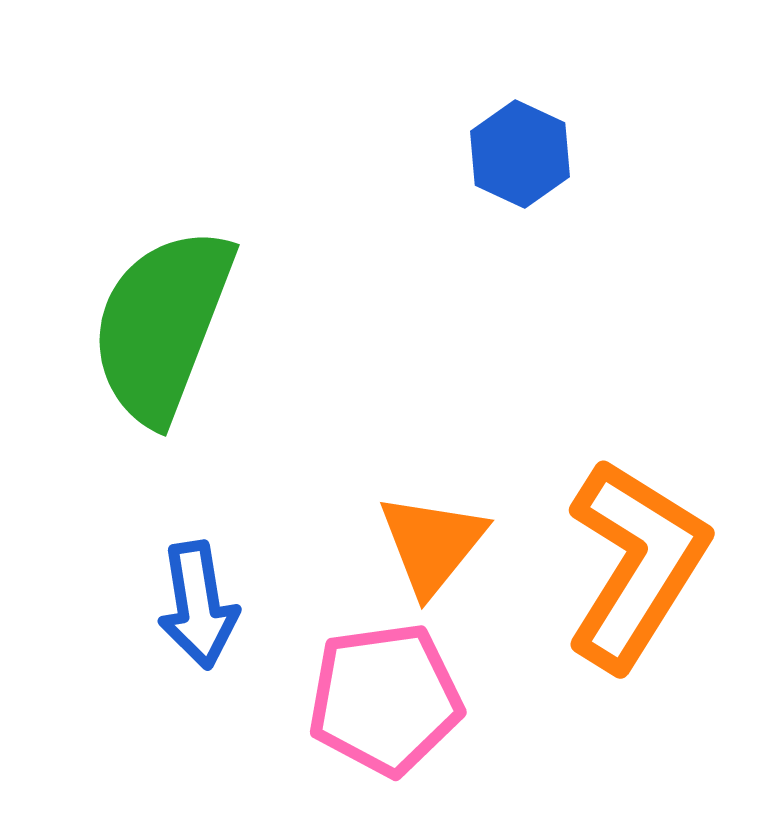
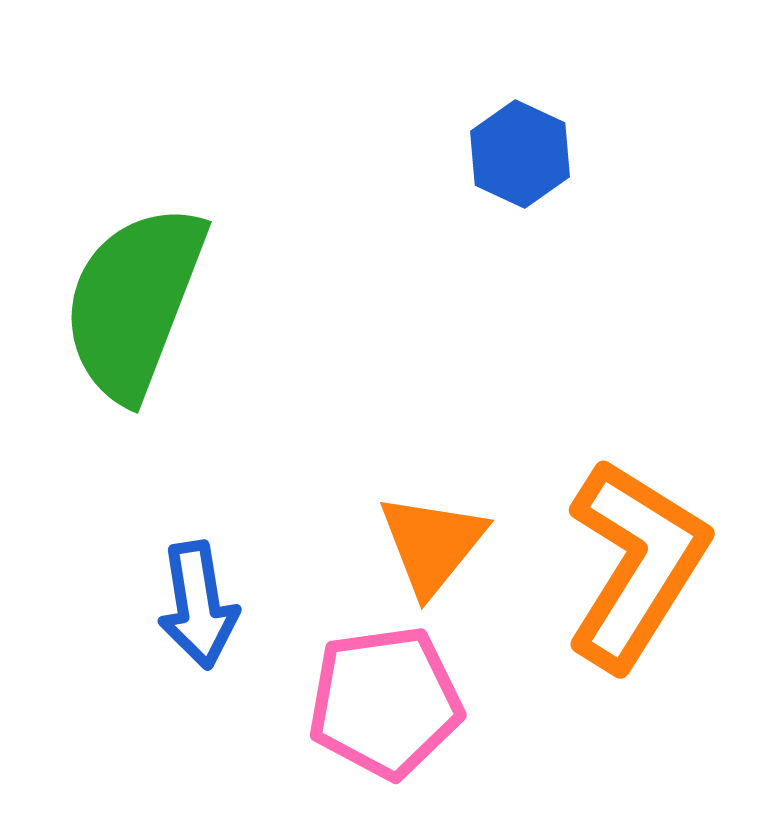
green semicircle: moved 28 px left, 23 px up
pink pentagon: moved 3 px down
